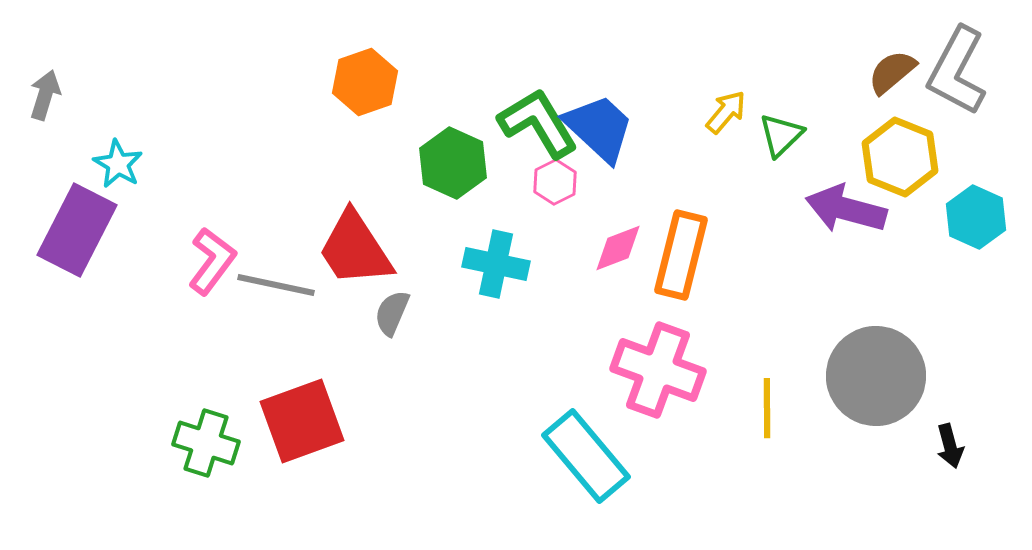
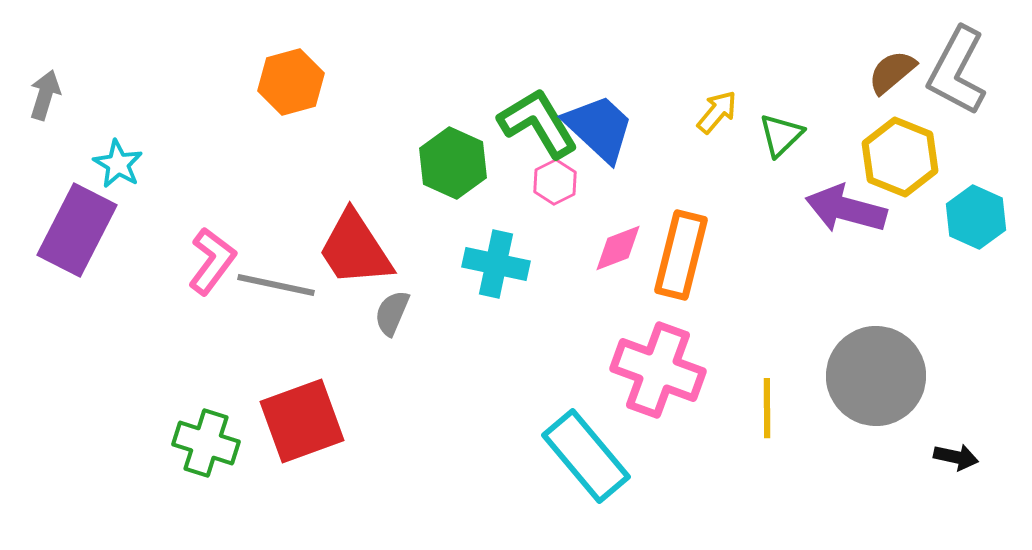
orange hexagon: moved 74 px left; rotated 4 degrees clockwise
yellow arrow: moved 9 px left
black arrow: moved 6 px right, 11 px down; rotated 63 degrees counterclockwise
